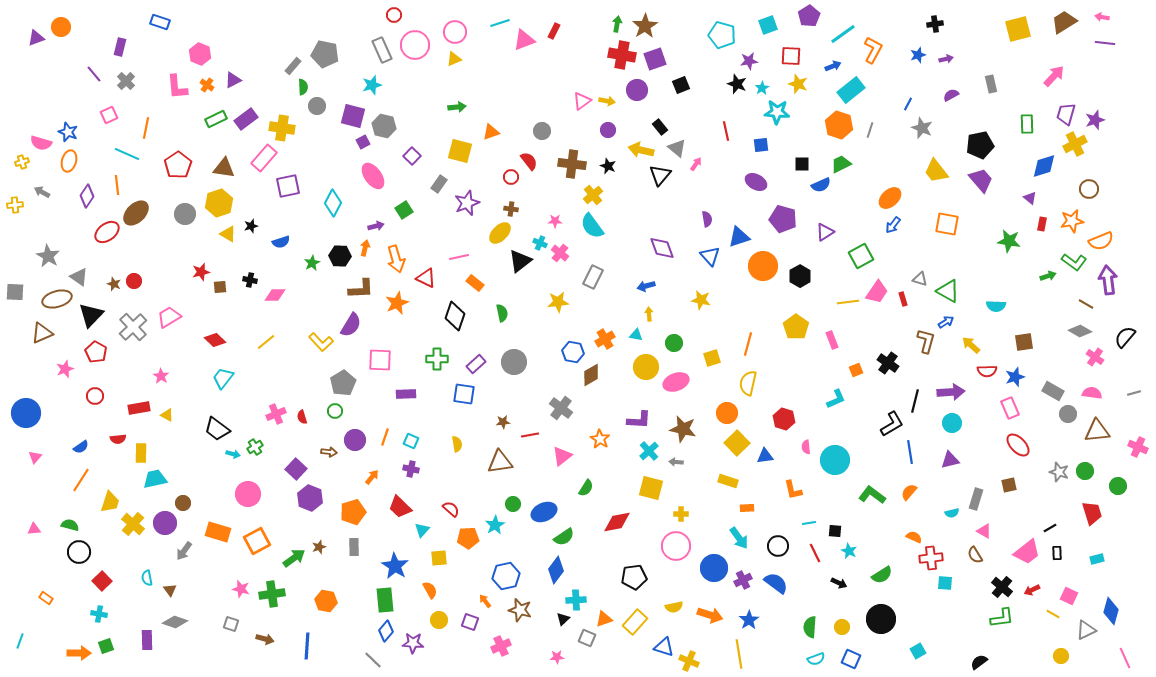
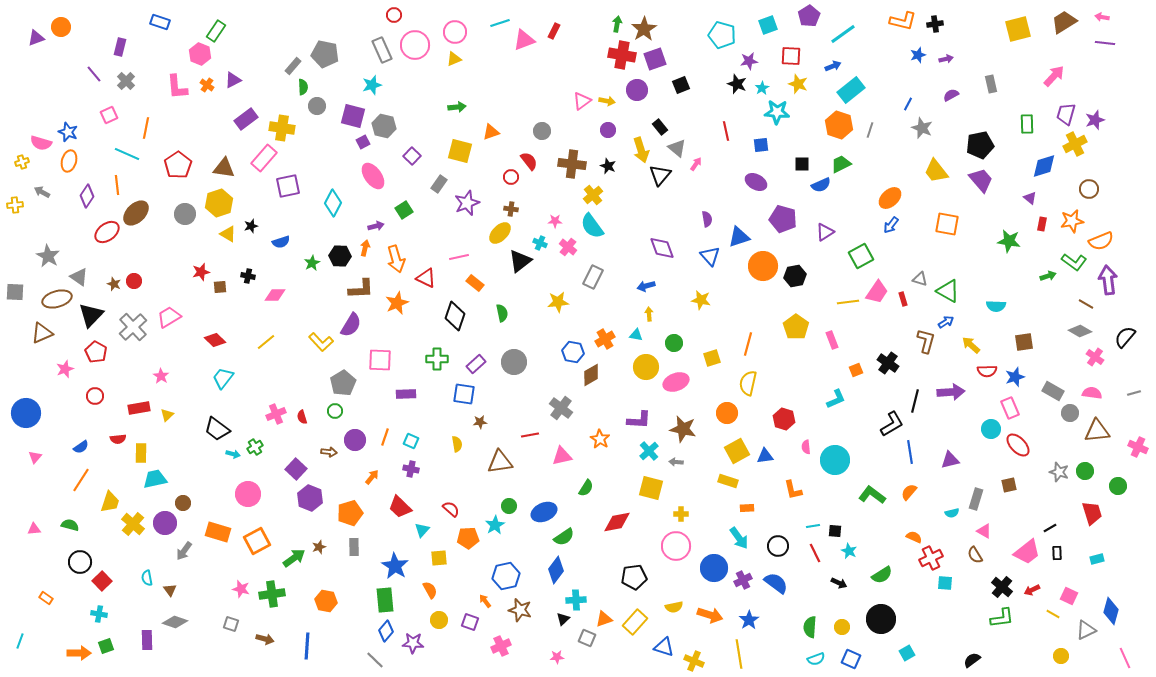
brown star at (645, 26): moved 1 px left, 3 px down
orange L-shape at (873, 50): moved 30 px right, 29 px up; rotated 76 degrees clockwise
green rectangle at (216, 119): moved 88 px up; rotated 30 degrees counterclockwise
yellow arrow at (641, 150): rotated 120 degrees counterclockwise
blue arrow at (893, 225): moved 2 px left
pink cross at (560, 253): moved 8 px right, 6 px up
black hexagon at (800, 276): moved 5 px left; rotated 20 degrees clockwise
black cross at (250, 280): moved 2 px left, 4 px up
gray circle at (1068, 414): moved 2 px right, 1 px up
yellow triangle at (167, 415): rotated 48 degrees clockwise
brown star at (503, 422): moved 23 px left
cyan circle at (952, 423): moved 39 px right, 6 px down
yellow square at (737, 443): moved 8 px down; rotated 15 degrees clockwise
pink triangle at (562, 456): rotated 25 degrees clockwise
green circle at (513, 504): moved 4 px left, 2 px down
orange pentagon at (353, 512): moved 3 px left, 1 px down
cyan line at (809, 523): moved 4 px right, 3 px down
black circle at (79, 552): moved 1 px right, 10 px down
red cross at (931, 558): rotated 20 degrees counterclockwise
cyan square at (918, 651): moved 11 px left, 2 px down
gray line at (373, 660): moved 2 px right
yellow cross at (689, 661): moved 5 px right
black semicircle at (979, 662): moved 7 px left, 2 px up
